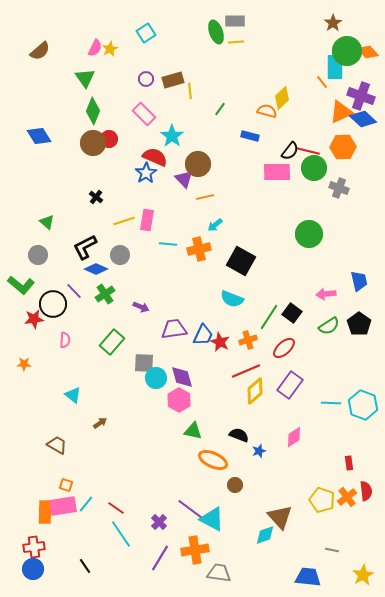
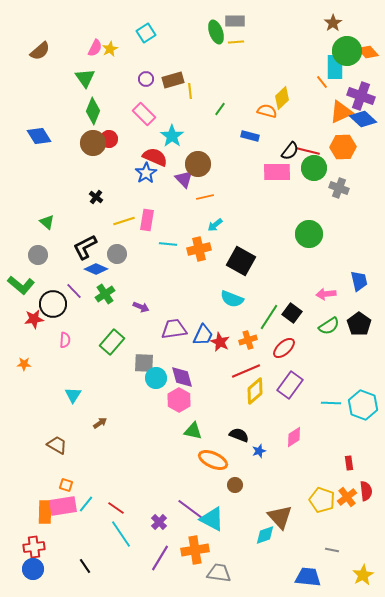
gray circle at (120, 255): moved 3 px left, 1 px up
cyan triangle at (73, 395): rotated 24 degrees clockwise
